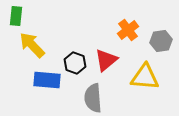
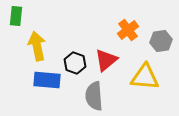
yellow arrow: moved 5 px right, 1 px down; rotated 32 degrees clockwise
gray semicircle: moved 1 px right, 2 px up
